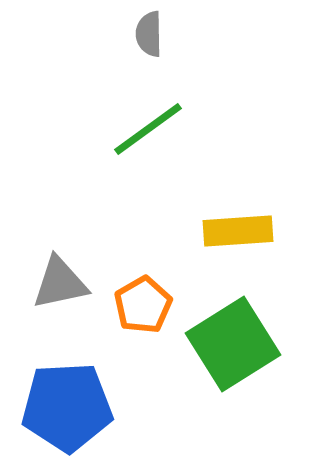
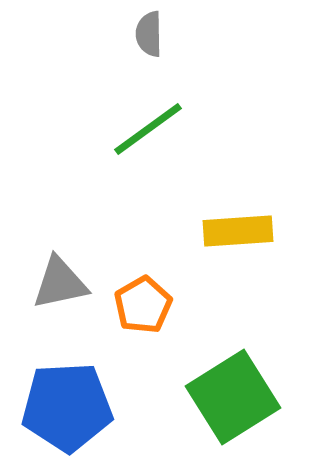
green square: moved 53 px down
